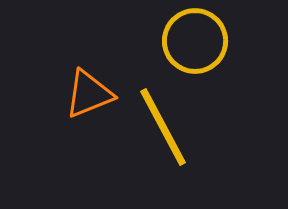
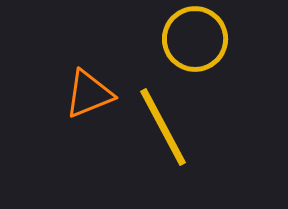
yellow circle: moved 2 px up
